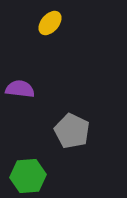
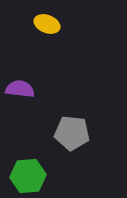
yellow ellipse: moved 3 px left, 1 px down; rotated 70 degrees clockwise
gray pentagon: moved 2 px down; rotated 20 degrees counterclockwise
